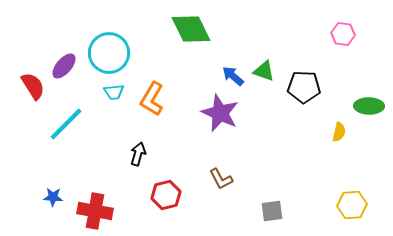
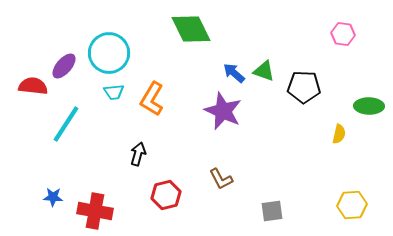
blue arrow: moved 1 px right, 3 px up
red semicircle: rotated 52 degrees counterclockwise
purple star: moved 3 px right, 2 px up
cyan line: rotated 12 degrees counterclockwise
yellow semicircle: moved 2 px down
